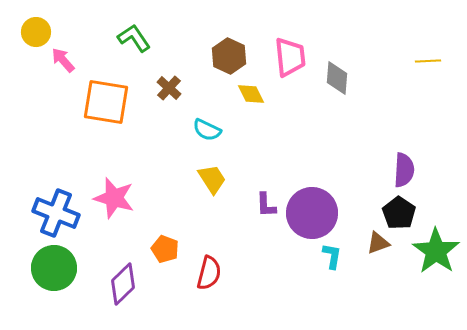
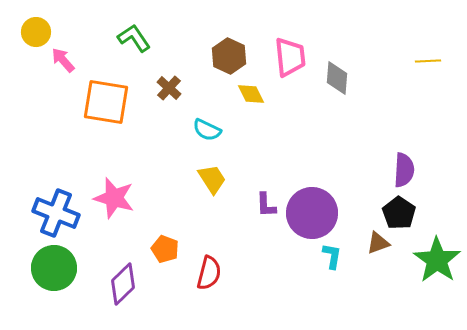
green star: moved 1 px right, 9 px down
